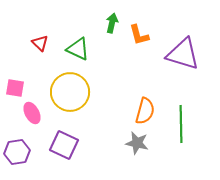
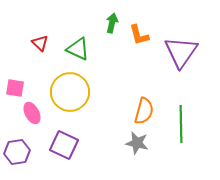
purple triangle: moved 2 px left, 2 px up; rotated 48 degrees clockwise
orange semicircle: moved 1 px left
